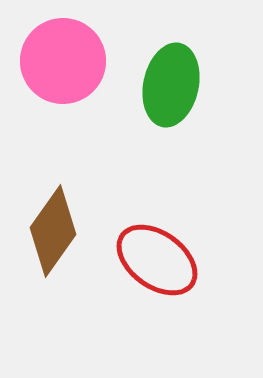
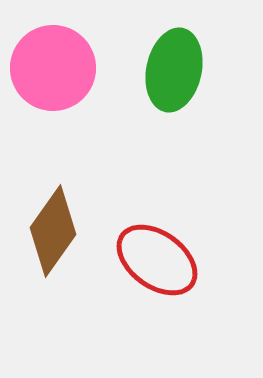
pink circle: moved 10 px left, 7 px down
green ellipse: moved 3 px right, 15 px up
